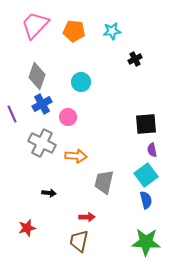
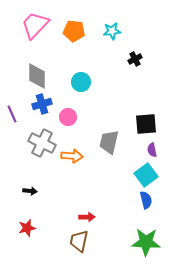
gray diamond: rotated 20 degrees counterclockwise
blue cross: rotated 12 degrees clockwise
orange arrow: moved 4 px left
gray trapezoid: moved 5 px right, 40 px up
black arrow: moved 19 px left, 2 px up
